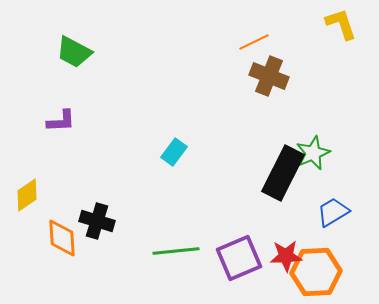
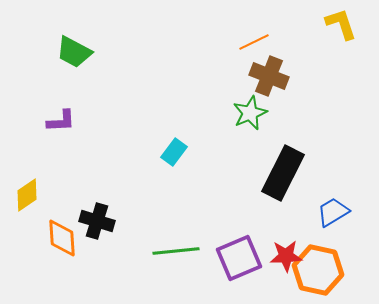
green star: moved 63 px left, 40 px up
orange hexagon: moved 2 px right, 2 px up; rotated 15 degrees clockwise
